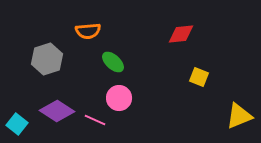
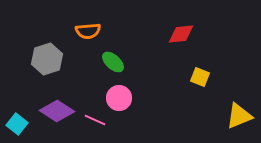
yellow square: moved 1 px right
